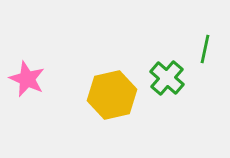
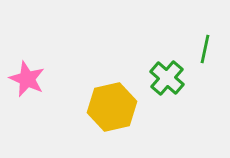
yellow hexagon: moved 12 px down
